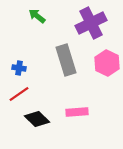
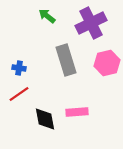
green arrow: moved 10 px right
pink hexagon: rotated 20 degrees clockwise
black diamond: moved 8 px right; rotated 35 degrees clockwise
